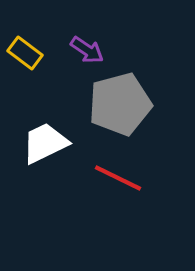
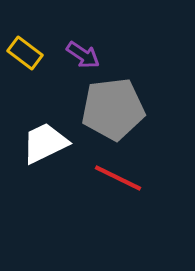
purple arrow: moved 4 px left, 5 px down
gray pentagon: moved 7 px left, 5 px down; rotated 8 degrees clockwise
